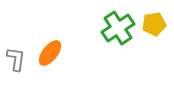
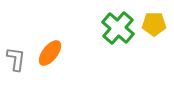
yellow pentagon: rotated 10 degrees clockwise
green cross: rotated 16 degrees counterclockwise
